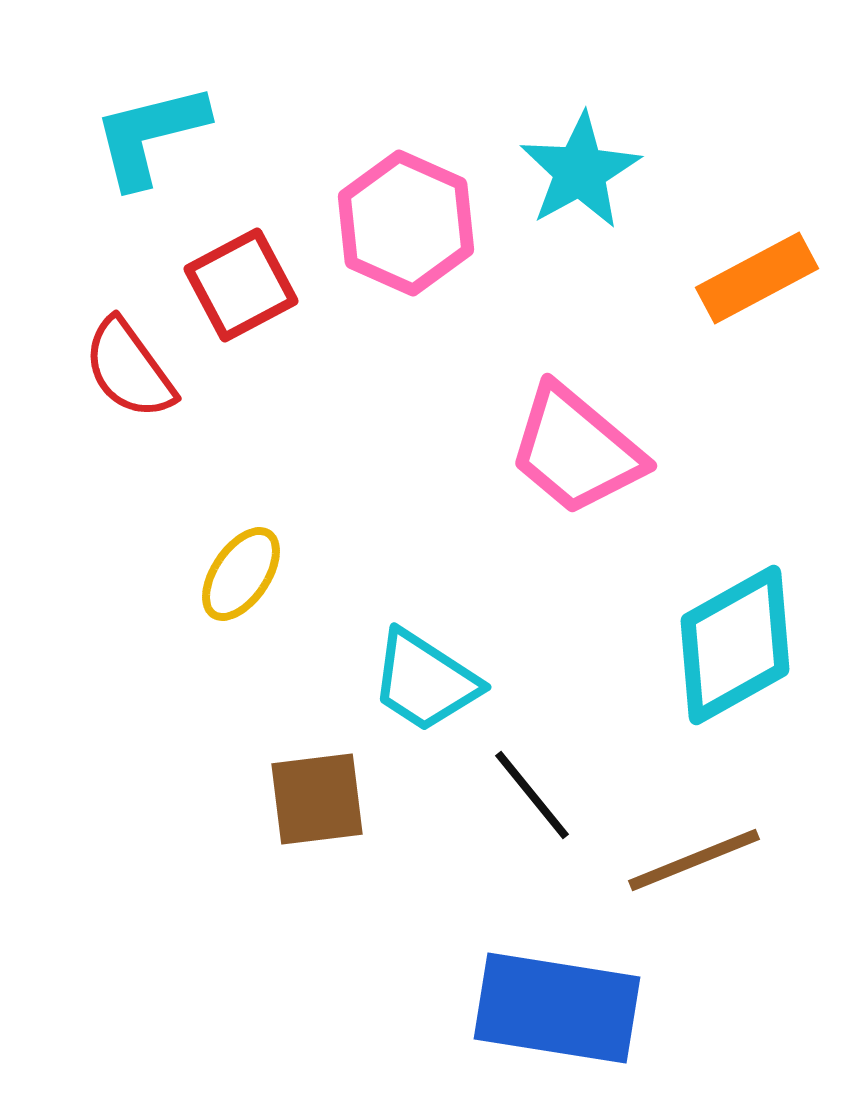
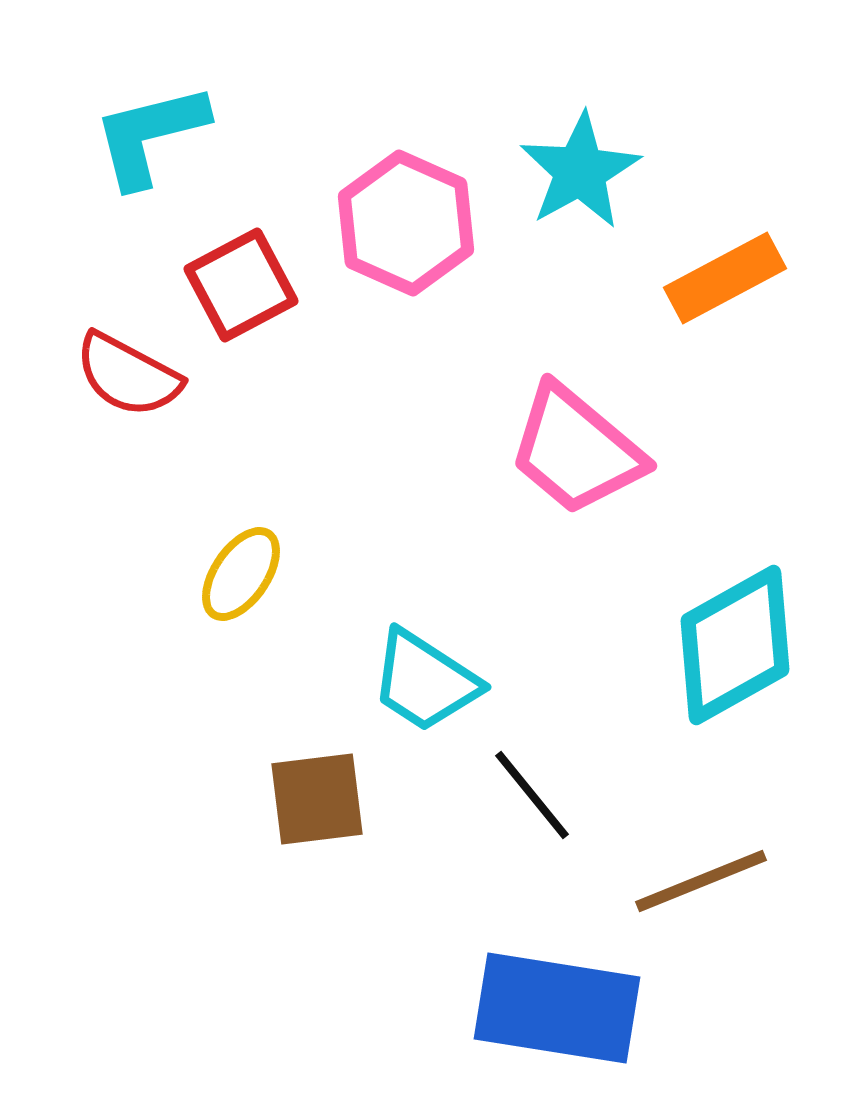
orange rectangle: moved 32 px left
red semicircle: moved 1 px left, 6 px down; rotated 26 degrees counterclockwise
brown line: moved 7 px right, 21 px down
